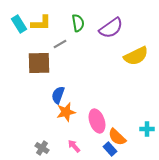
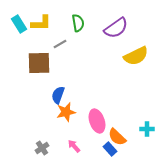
purple semicircle: moved 5 px right
gray cross: rotated 24 degrees clockwise
